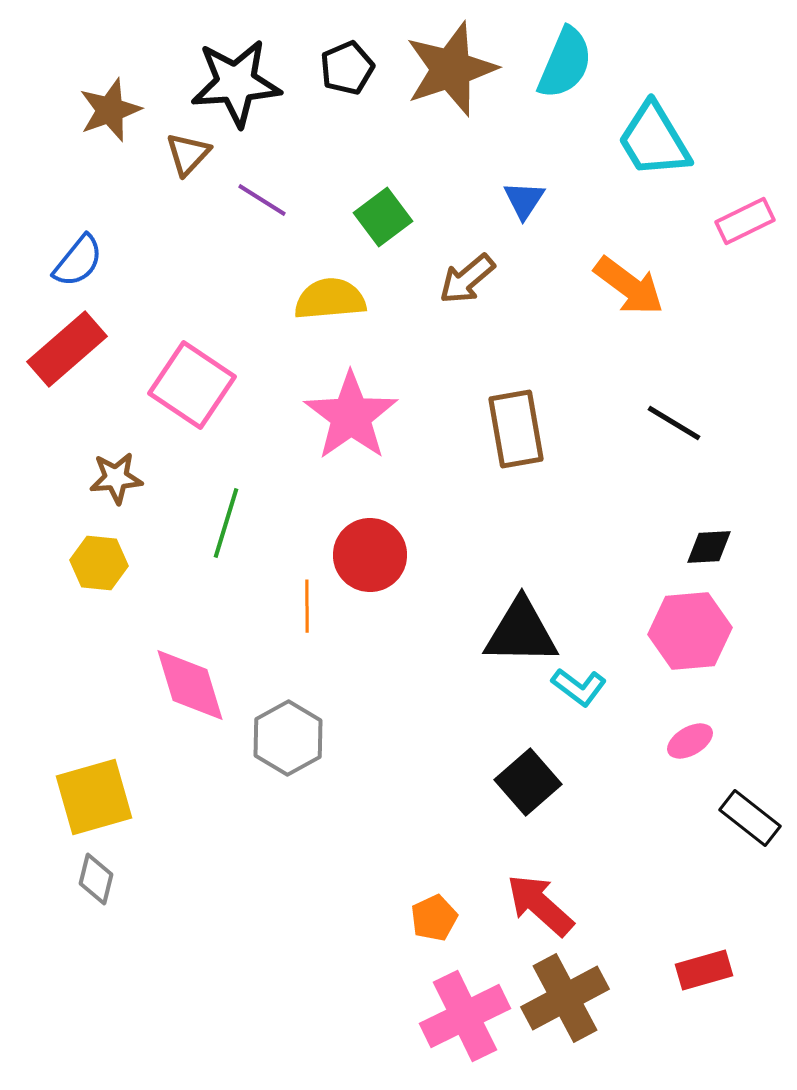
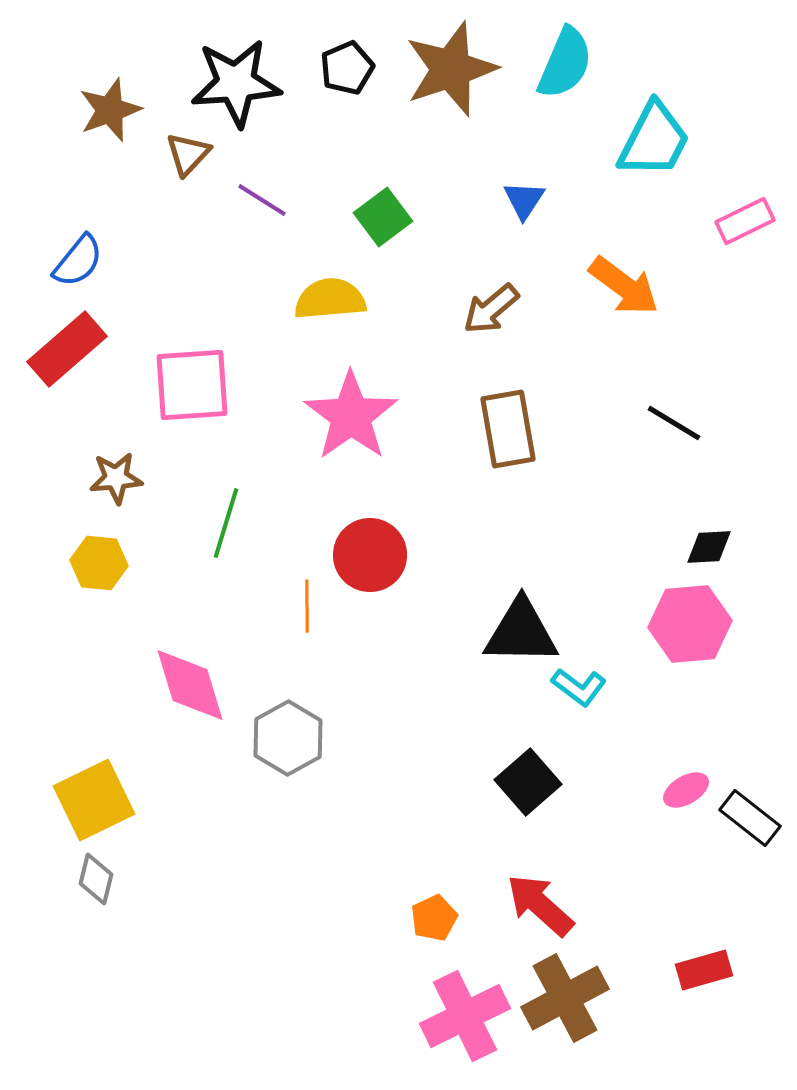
cyan trapezoid at (654, 140): rotated 122 degrees counterclockwise
brown arrow at (467, 279): moved 24 px right, 30 px down
orange arrow at (629, 286): moved 5 px left
pink square at (192, 385): rotated 38 degrees counterclockwise
brown rectangle at (516, 429): moved 8 px left
pink hexagon at (690, 631): moved 7 px up
pink ellipse at (690, 741): moved 4 px left, 49 px down
yellow square at (94, 797): moved 3 px down; rotated 10 degrees counterclockwise
